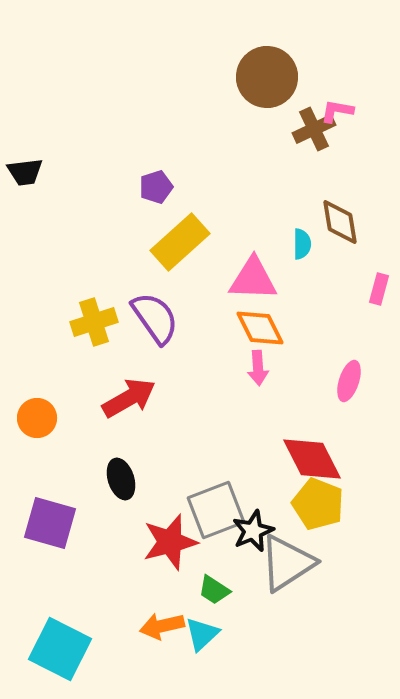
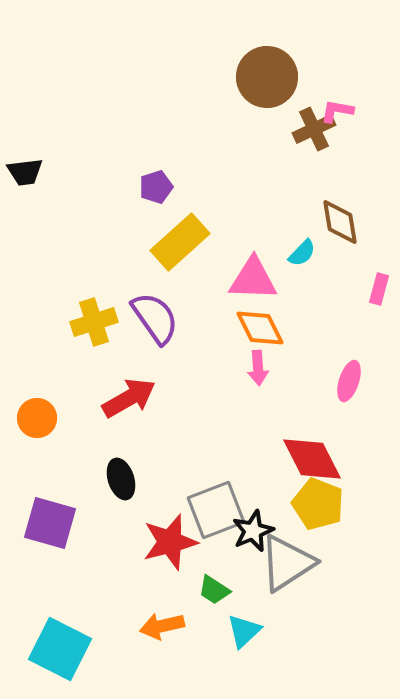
cyan semicircle: moved 9 px down; rotated 44 degrees clockwise
cyan triangle: moved 42 px right, 3 px up
